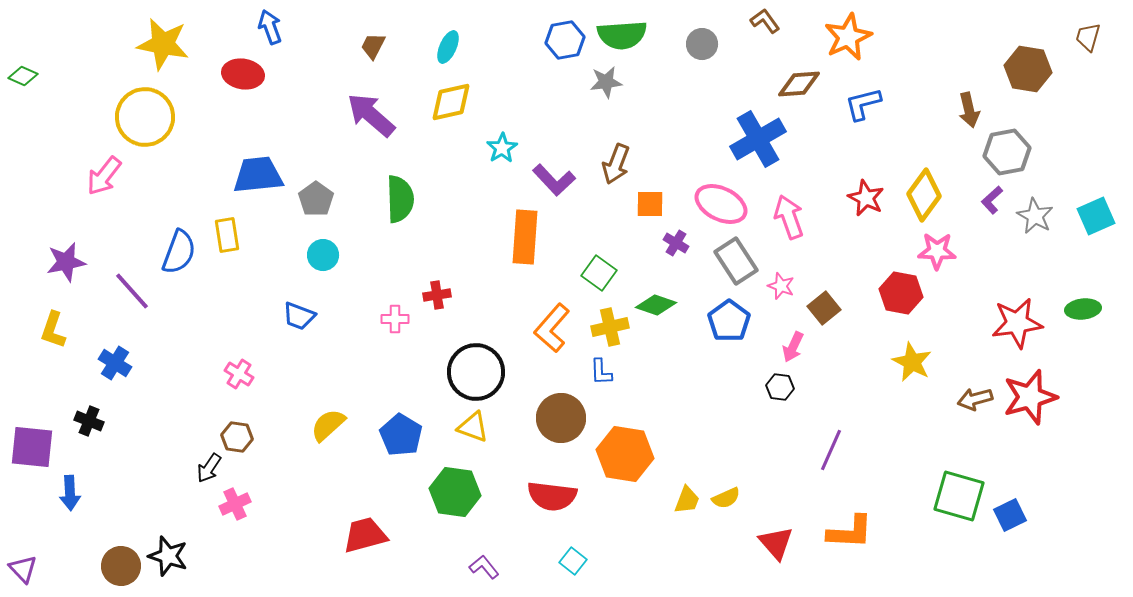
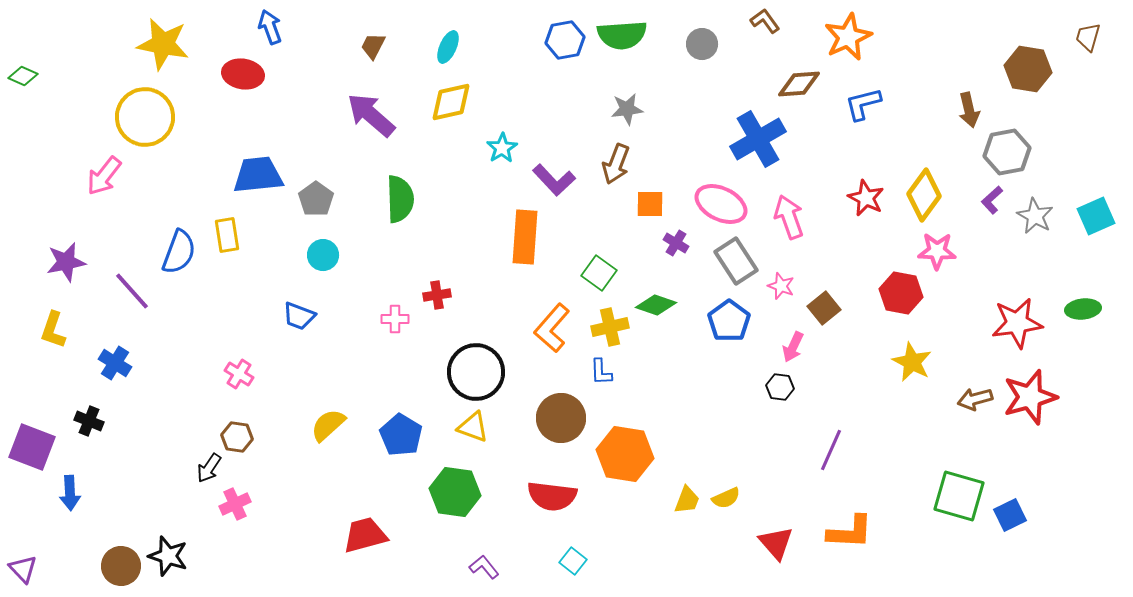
gray star at (606, 82): moved 21 px right, 27 px down
purple square at (32, 447): rotated 15 degrees clockwise
